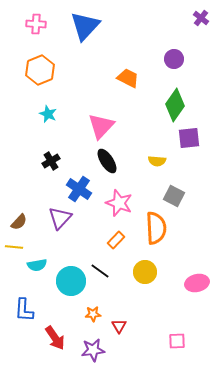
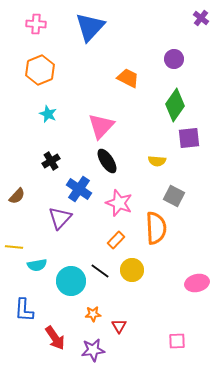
blue triangle: moved 5 px right, 1 px down
brown semicircle: moved 2 px left, 26 px up
yellow circle: moved 13 px left, 2 px up
